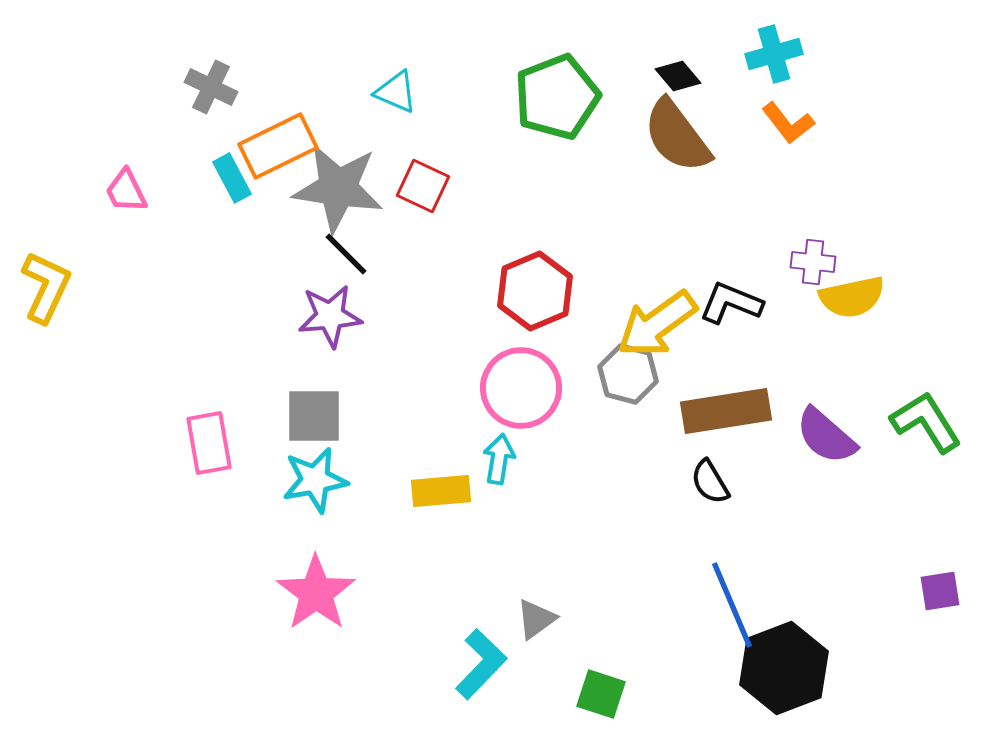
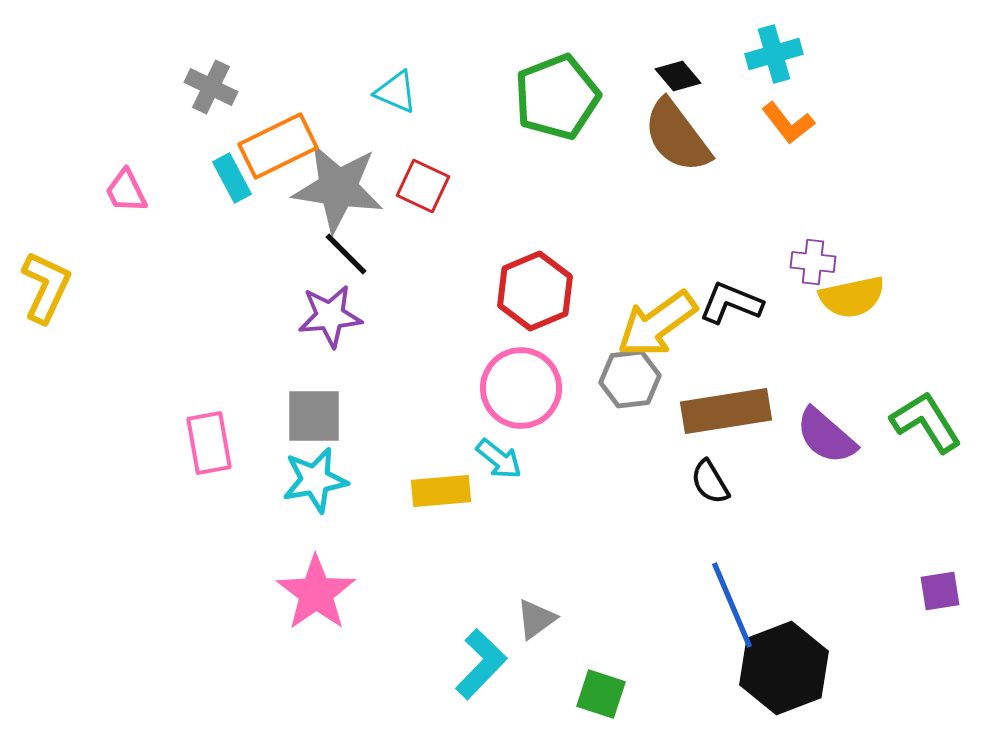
gray hexagon: moved 2 px right, 5 px down; rotated 22 degrees counterclockwise
cyan arrow: rotated 120 degrees clockwise
